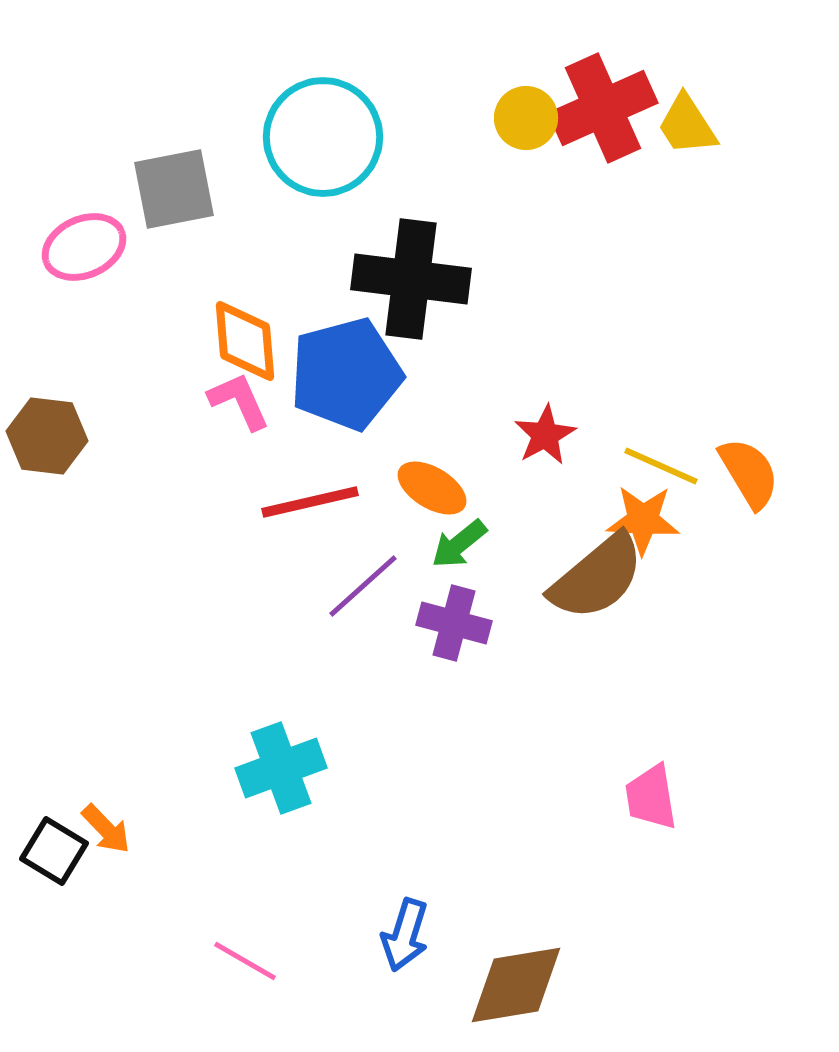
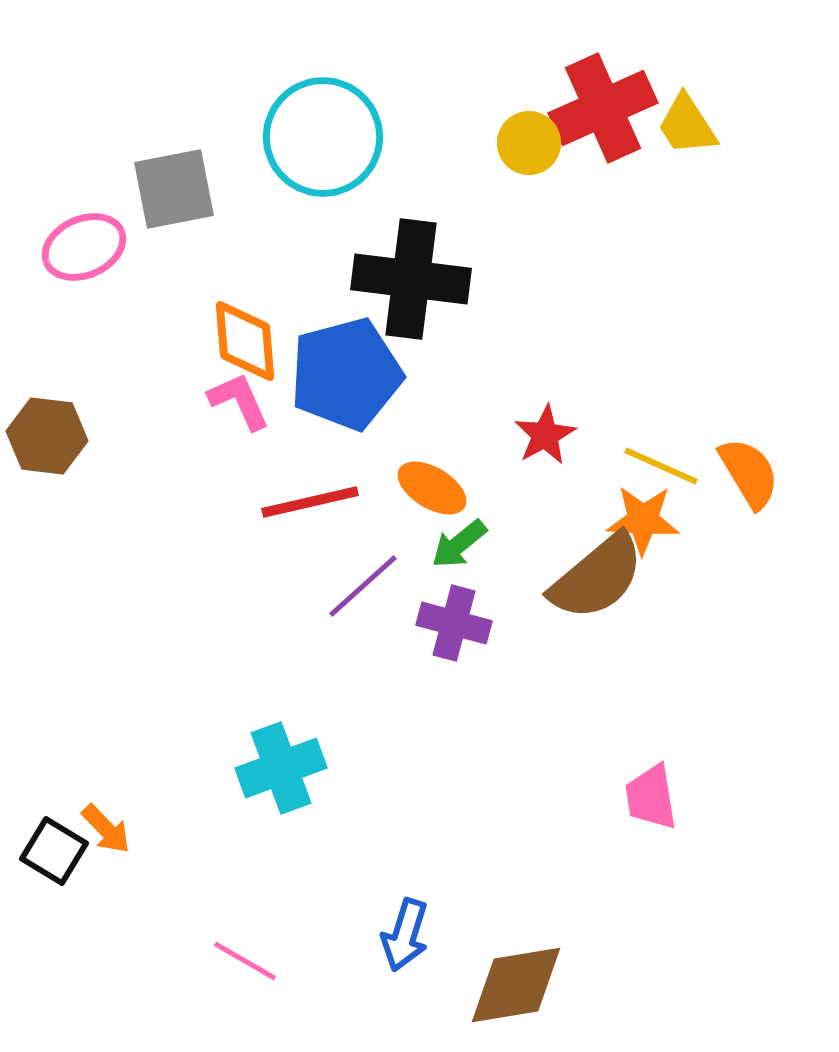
yellow circle: moved 3 px right, 25 px down
